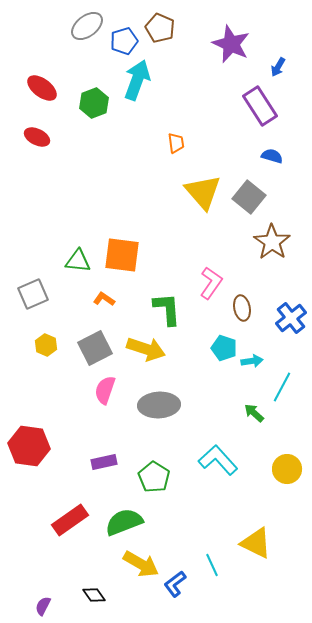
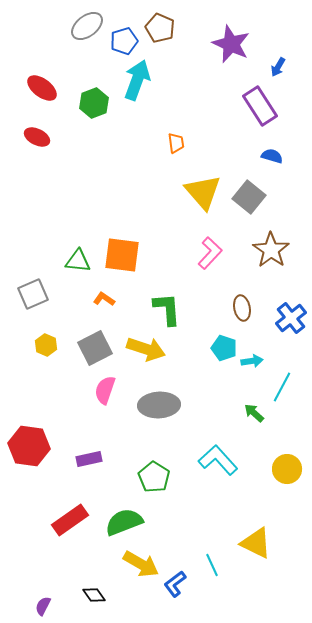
brown star at (272, 242): moved 1 px left, 8 px down
pink L-shape at (211, 283): moved 1 px left, 30 px up; rotated 8 degrees clockwise
purple rectangle at (104, 462): moved 15 px left, 3 px up
